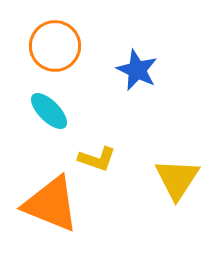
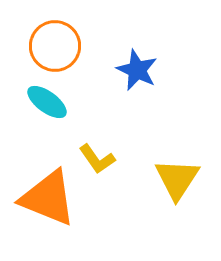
cyan ellipse: moved 2 px left, 9 px up; rotated 9 degrees counterclockwise
yellow L-shape: rotated 36 degrees clockwise
orange triangle: moved 3 px left, 6 px up
